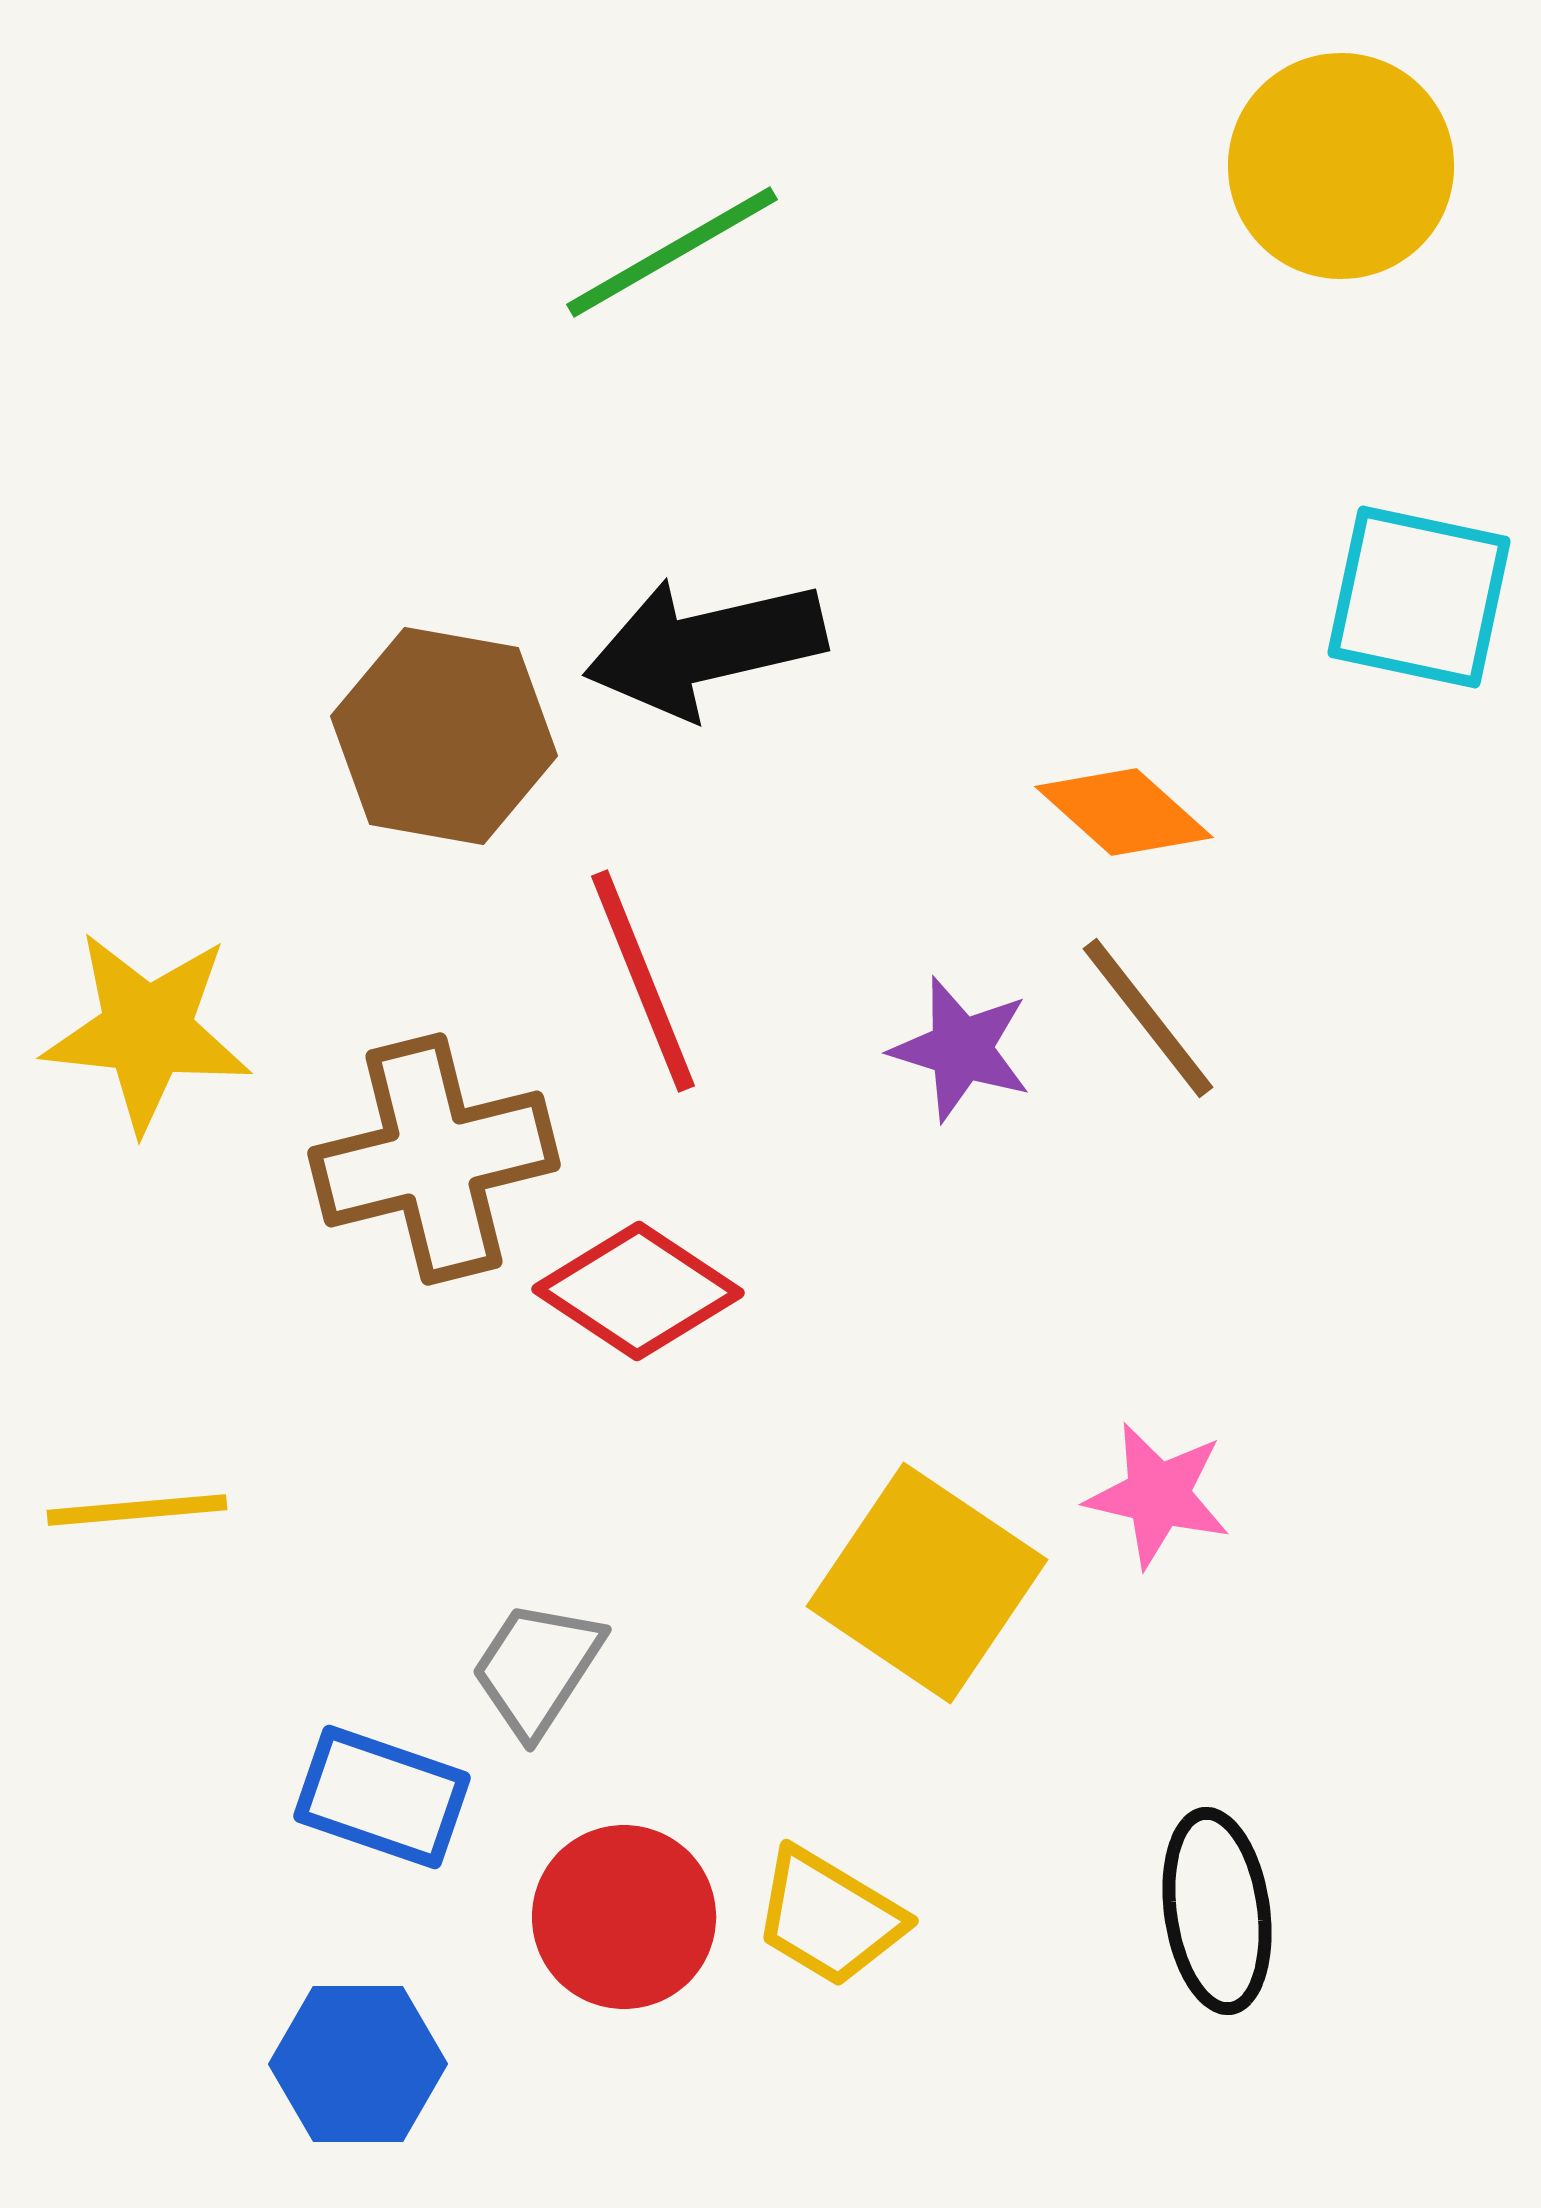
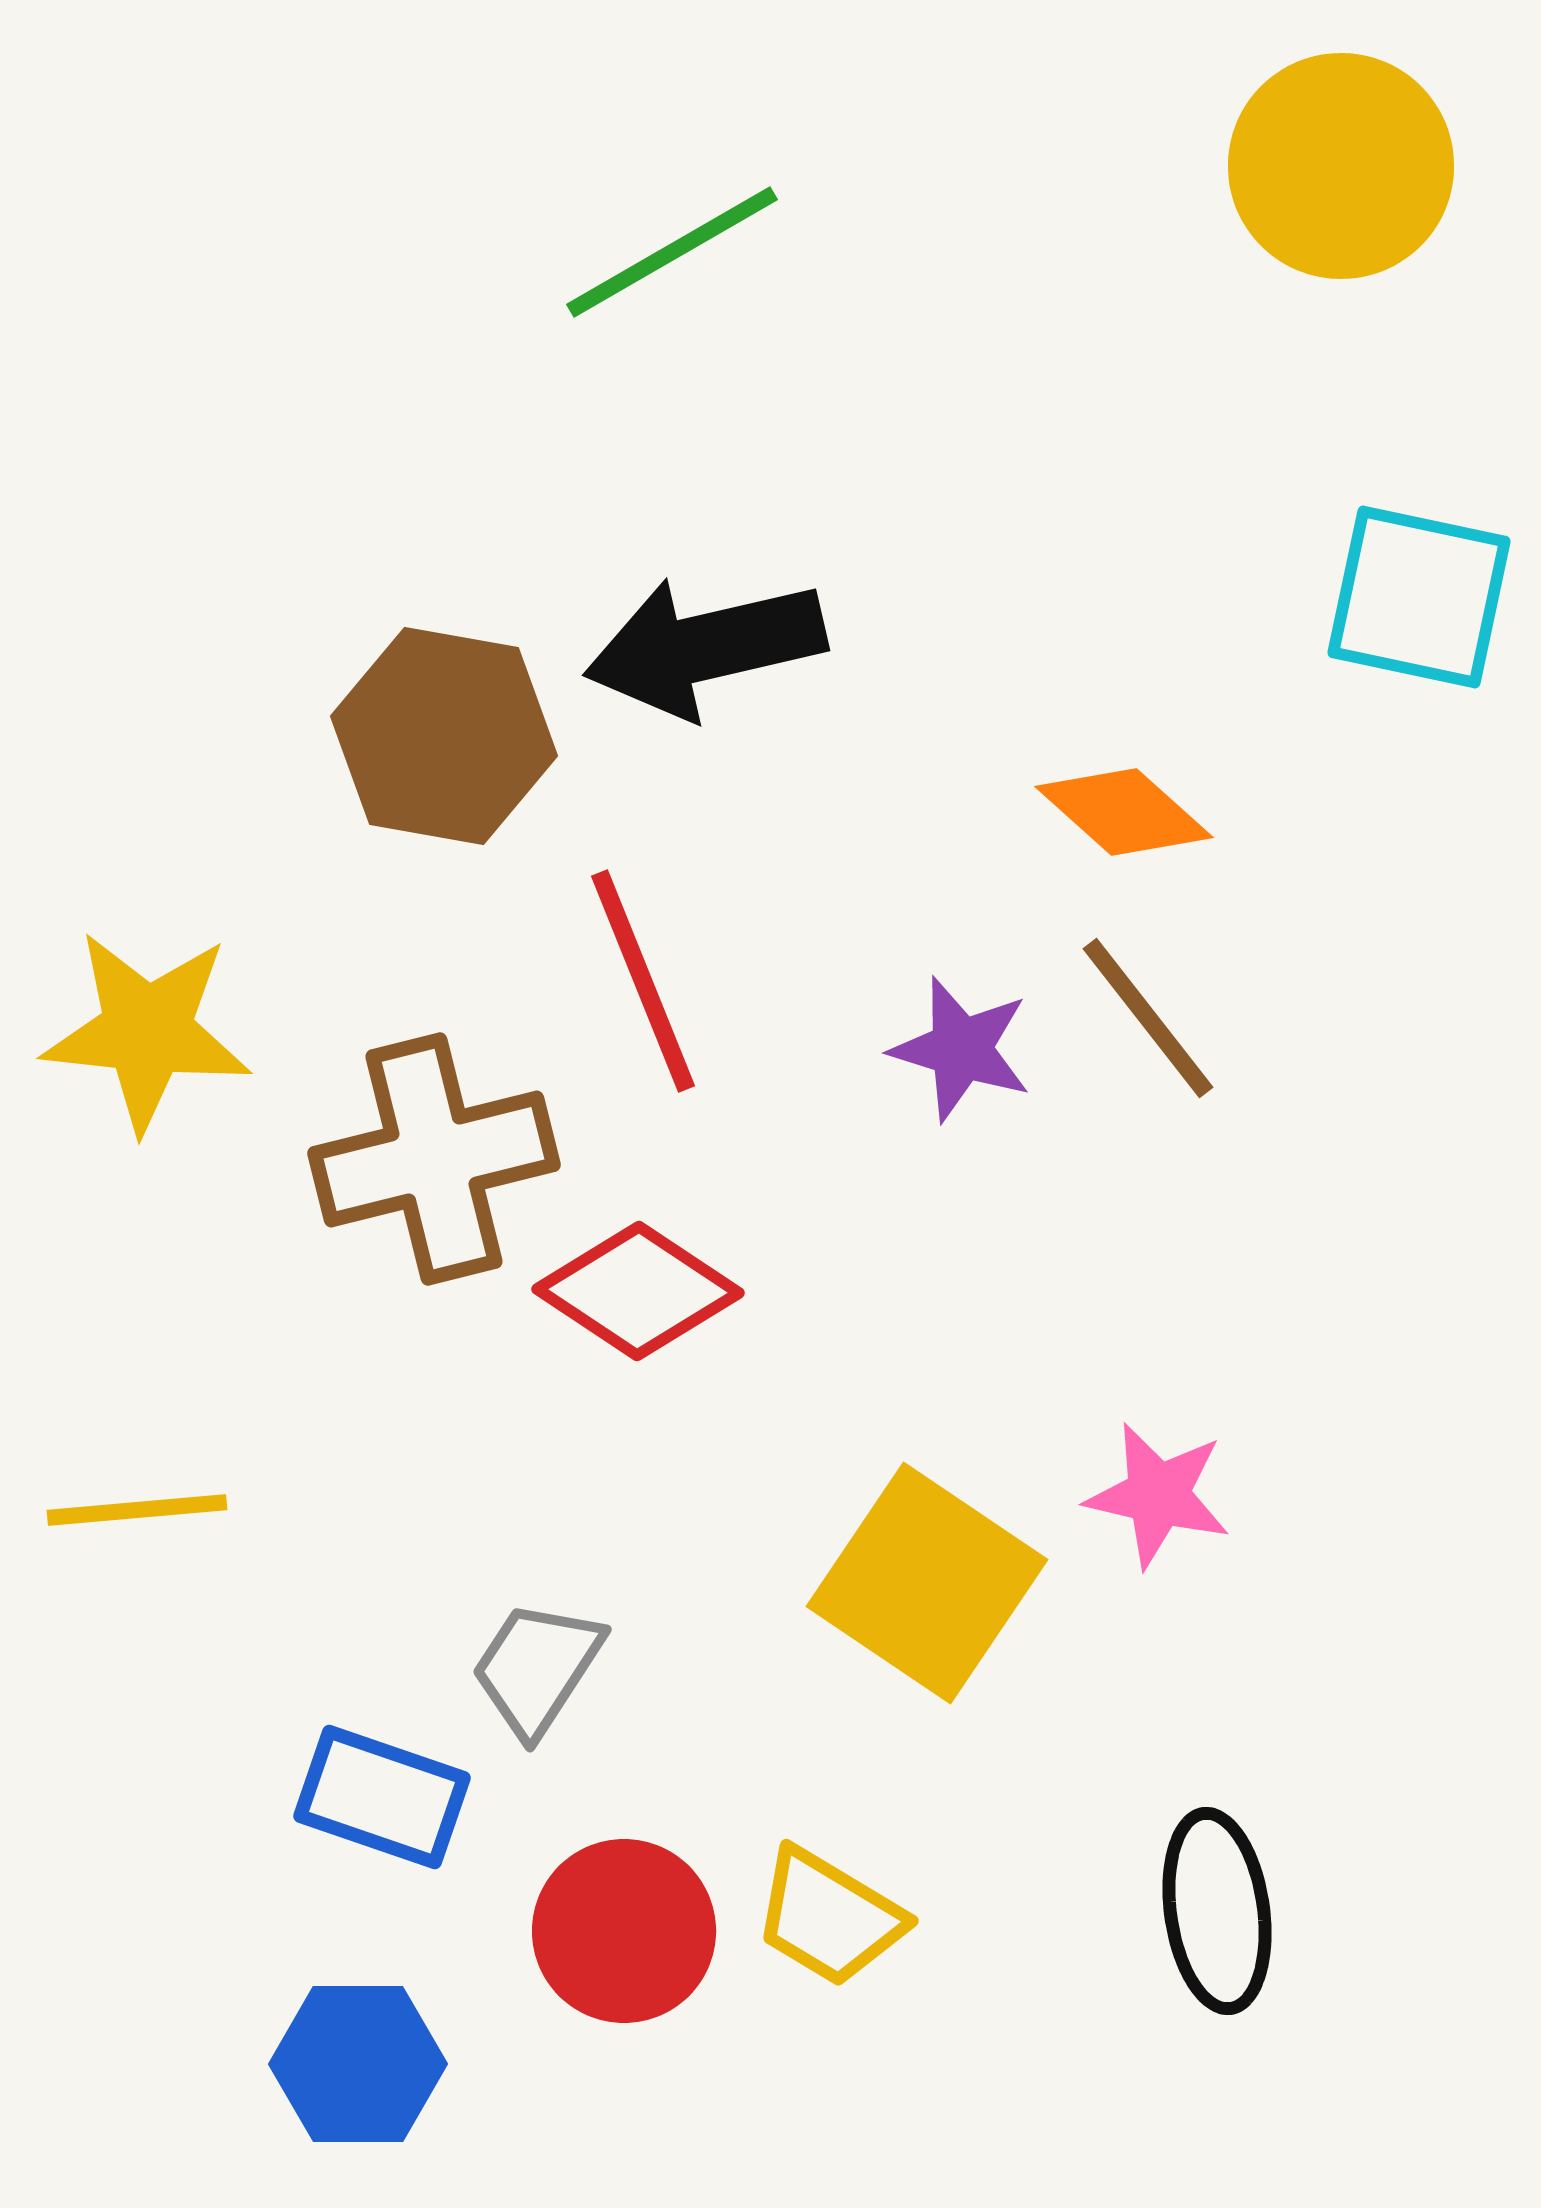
red circle: moved 14 px down
